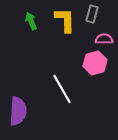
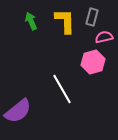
gray rectangle: moved 3 px down
yellow L-shape: moved 1 px down
pink semicircle: moved 2 px up; rotated 12 degrees counterclockwise
pink hexagon: moved 2 px left, 1 px up
purple semicircle: rotated 48 degrees clockwise
